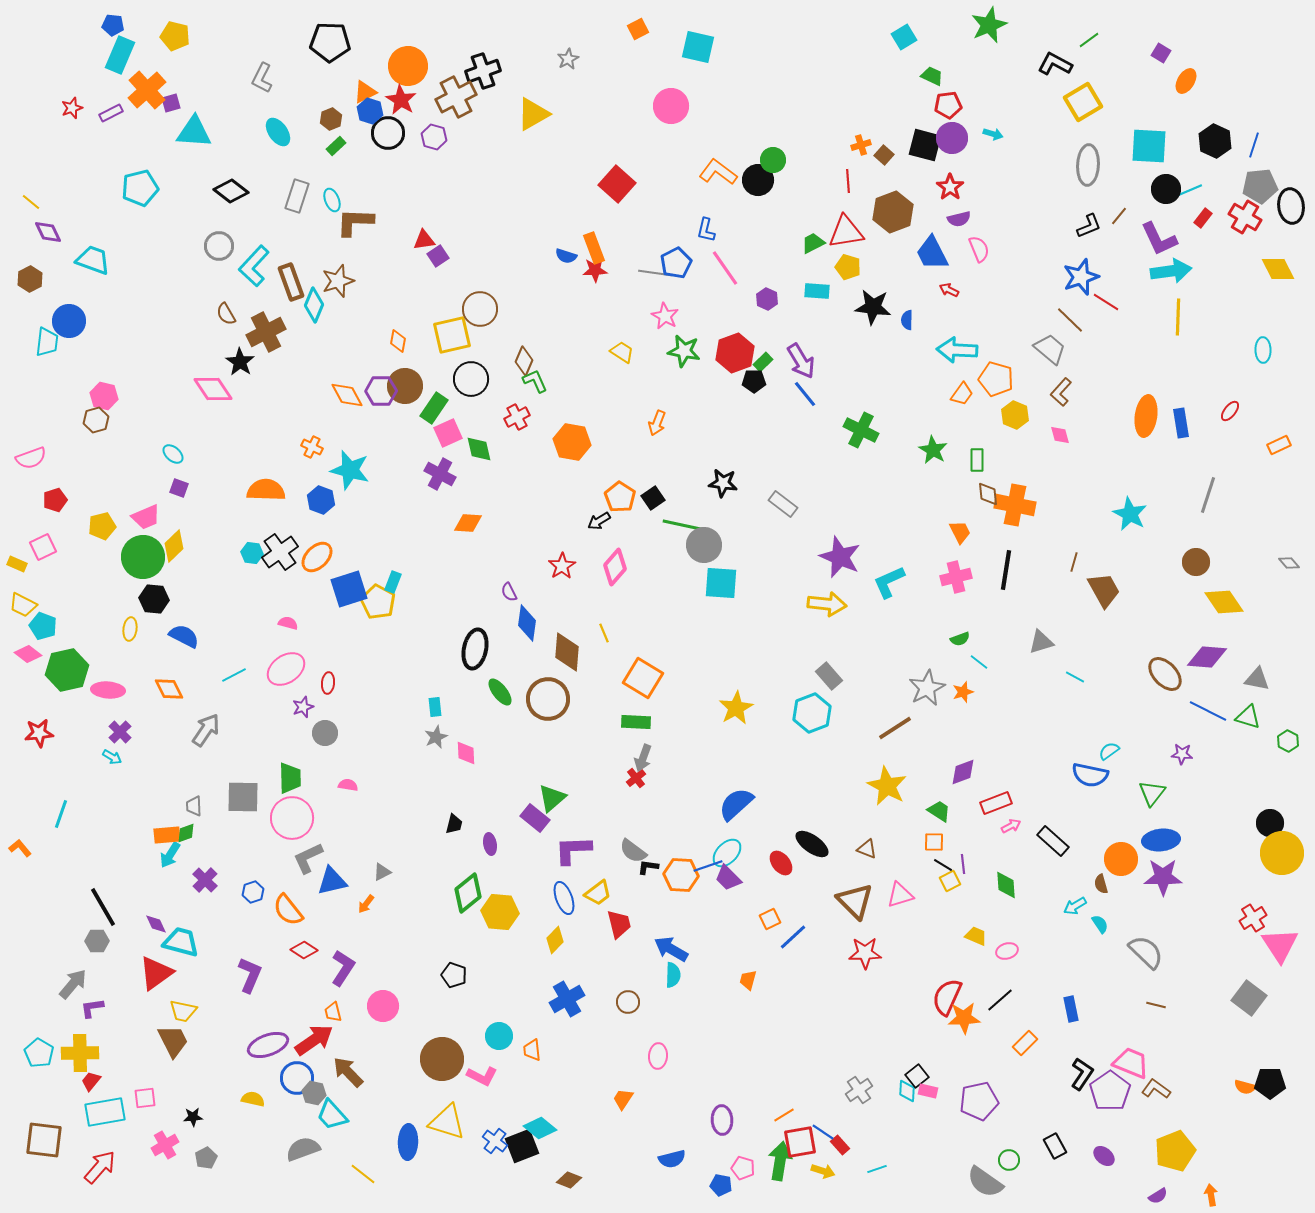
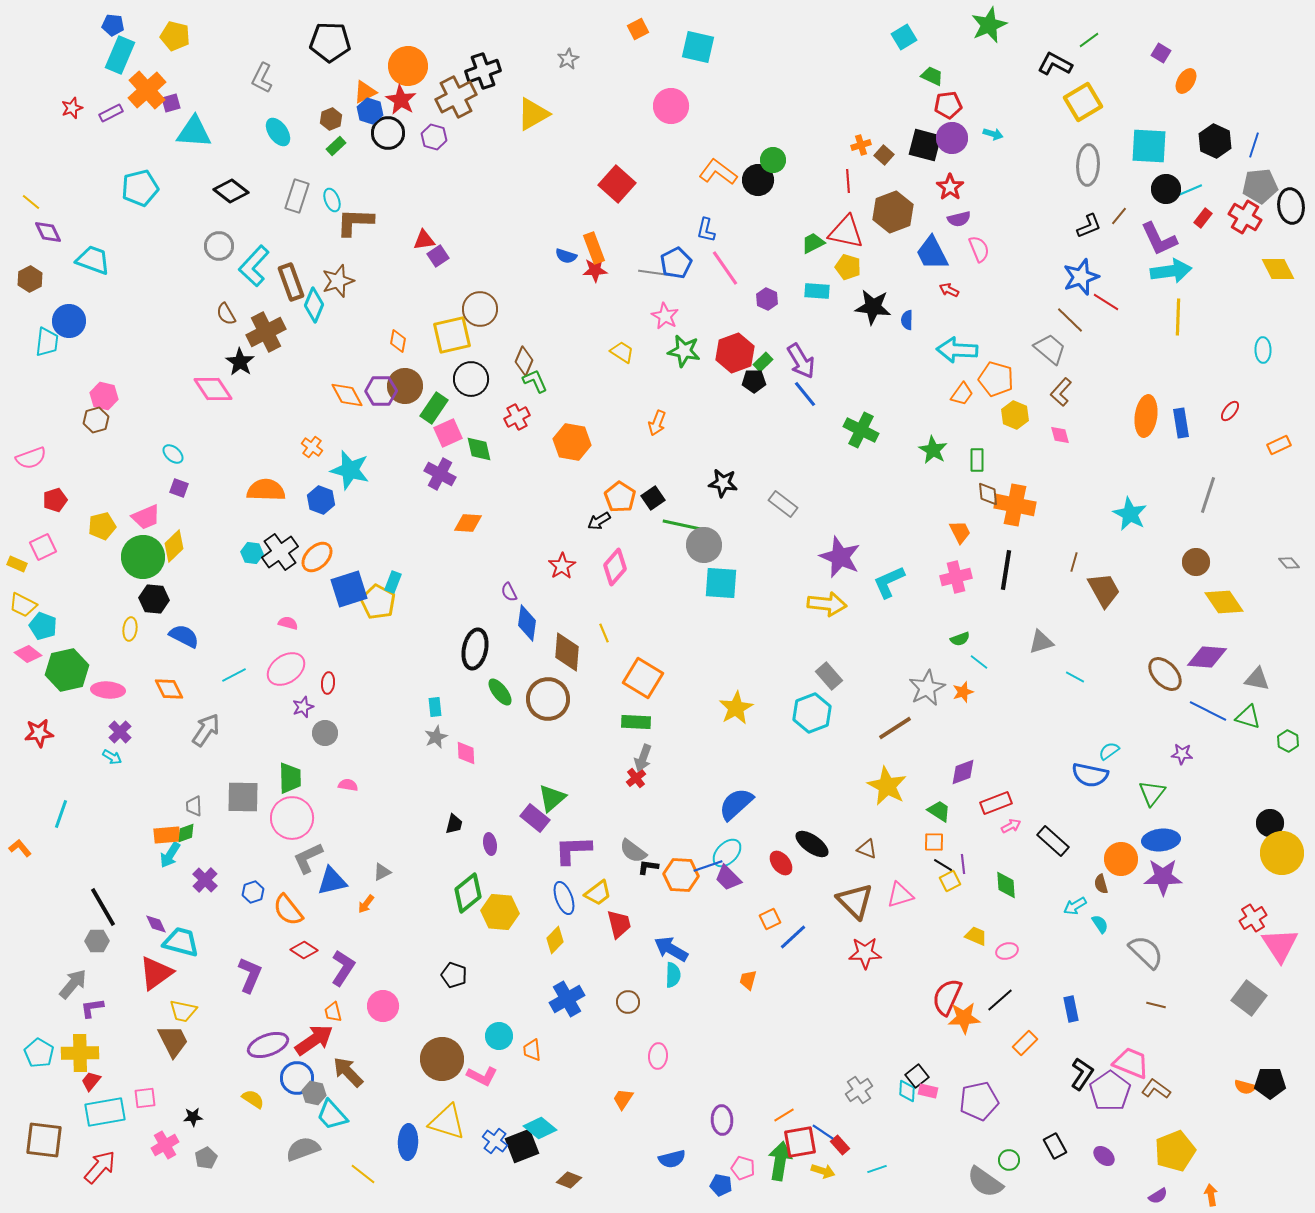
red triangle at (846, 232): rotated 21 degrees clockwise
orange cross at (312, 447): rotated 10 degrees clockwise
yellow semicircle at (253, 1099): rotated 20 degrees clockwise
